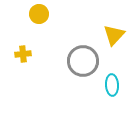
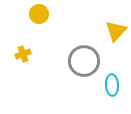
yellow triangle: moved 2 px right, 4 px up
yellow cross: rotated 14 degrees counterclockwise
gray circle: moved 1 px right
